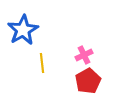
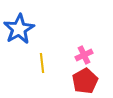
blue star: moved 4 px left, 1 px up
red pentagon: moved 3 px left
